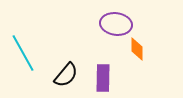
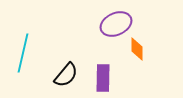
purple ellipse: rotated 32 degrees counterclockwise
cyan line: rotated 42 degrees clockwise
